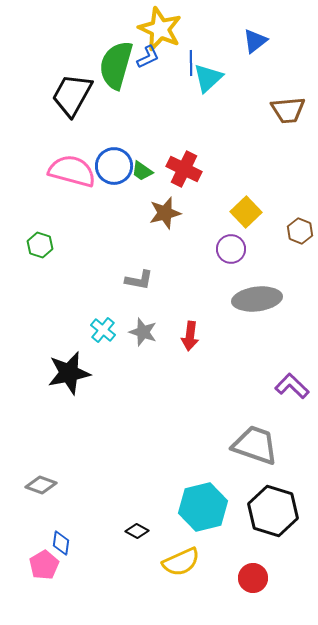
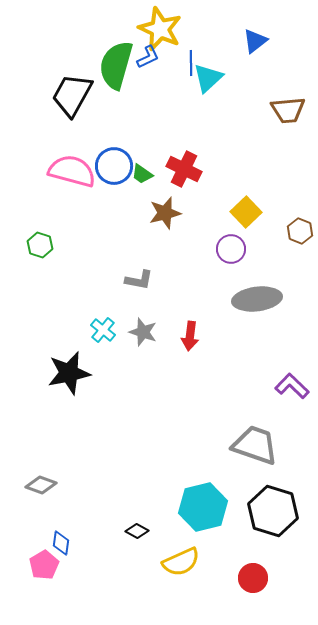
green trapezoid: moved 3 px down
